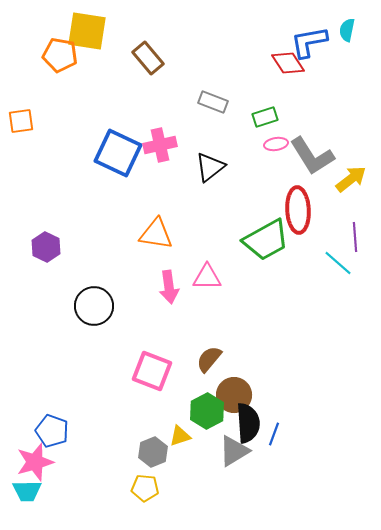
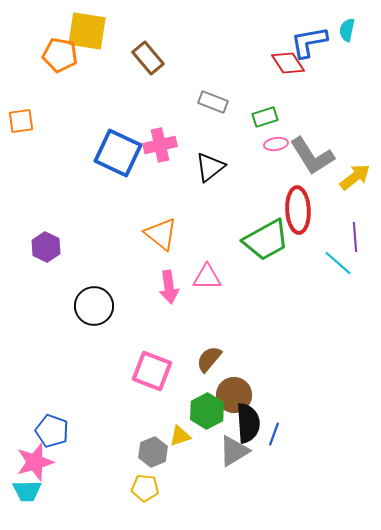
yellow arrow: moved 4 px right, 2 px up
orange triangle: moved 5 px right; rotated 30 degrees clockwise
